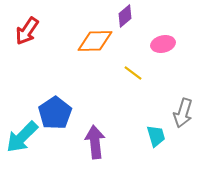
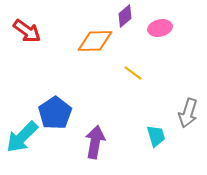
red arrow: rotated 88 degrees counterclockwise
pink ellipse: moved 3 px left, 16 px up
gray arrow: moved 5 px right
purple arrow: rotated 16 degrees clockwise
